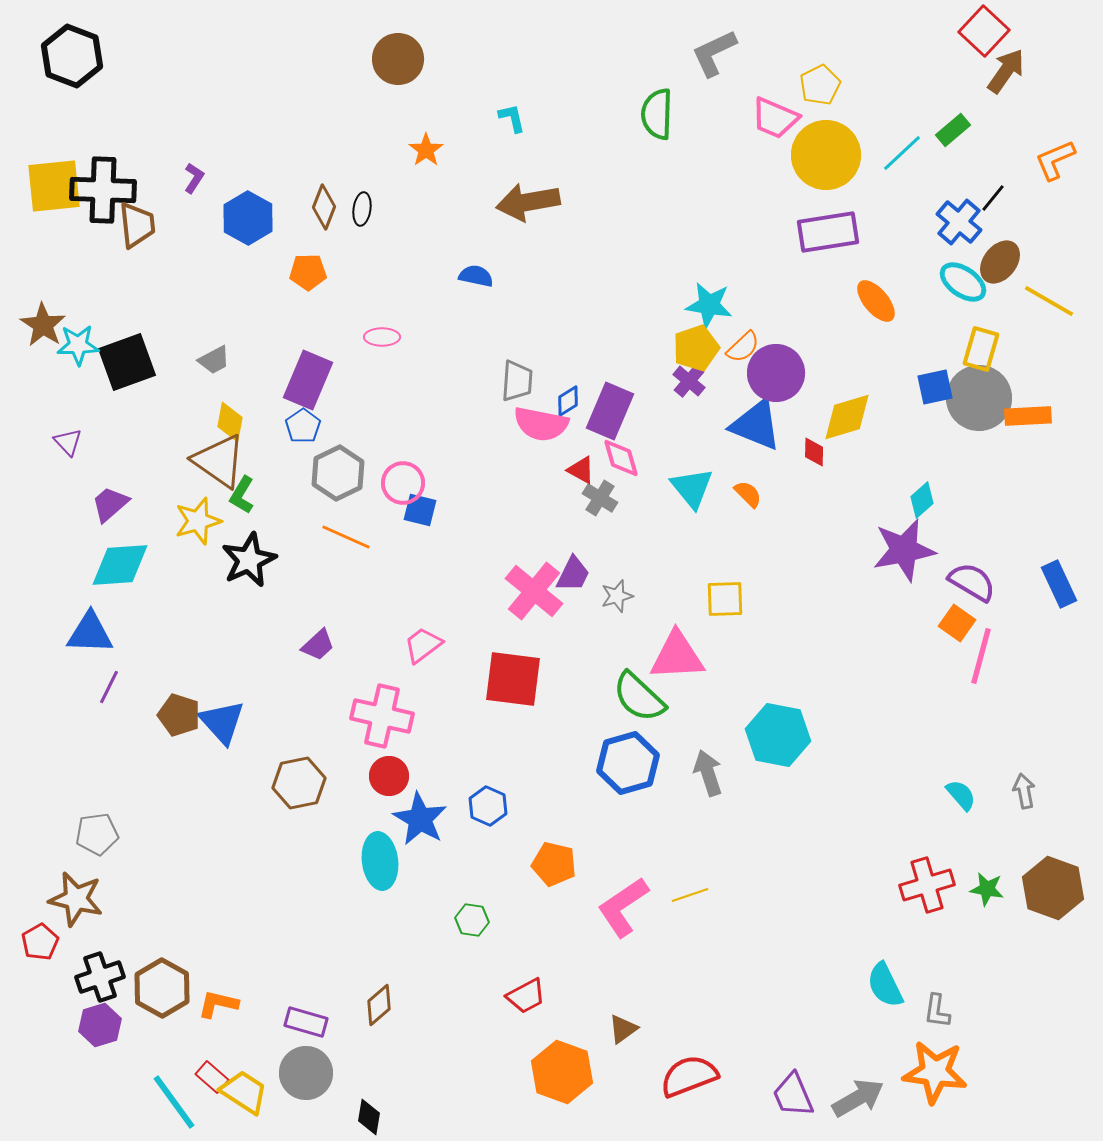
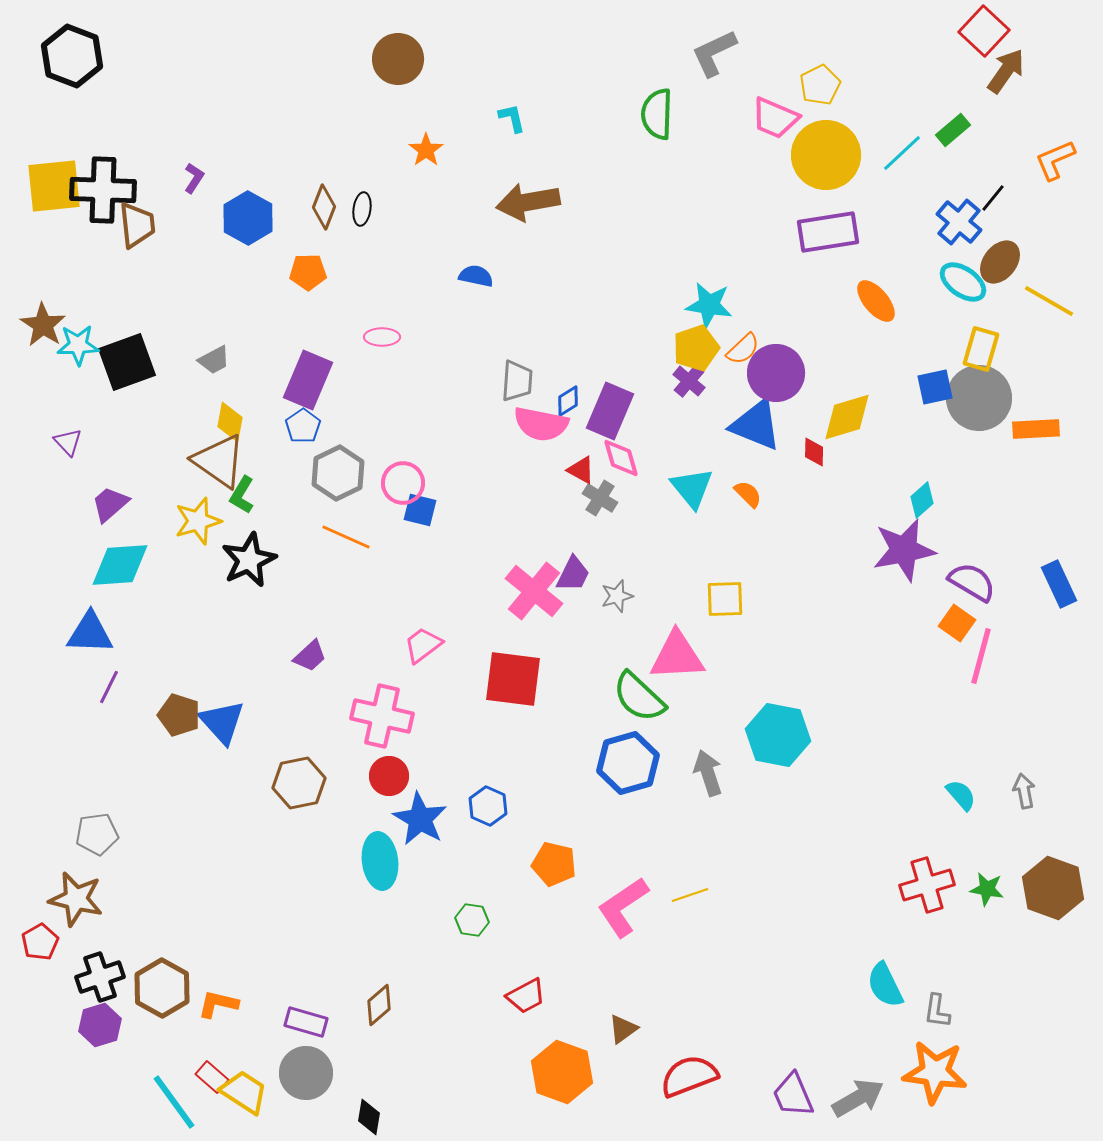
orange semicircle at (743, 347): moved 2 px down
orange rectangle at (1028, 416): moved 8 px right, 13 px down
purple trapezoid at (318, 645): moved 8 px left, 11 px down
